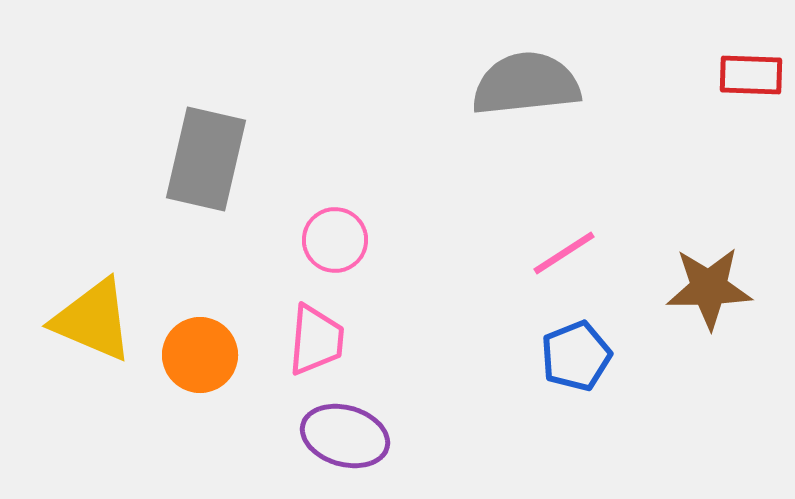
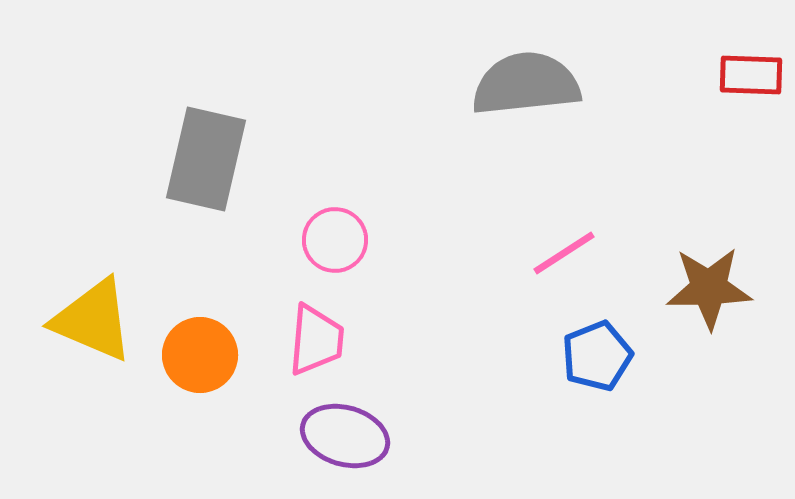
blue pentagon: moved 21 px right
